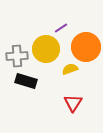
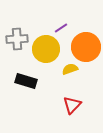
gray cross: moved 17 px up
red triangle: moved 1 px left, 2 px down; rotated 12 degrees clockwise
